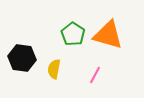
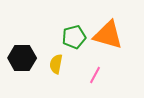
green pentagon: moved 1 px right, 3 px down; rotated 25 degrees clockwise
black hexagon: rotated 8 degrees counterclockwise
yellow semicircle: moved 2 px right, 5 px up
